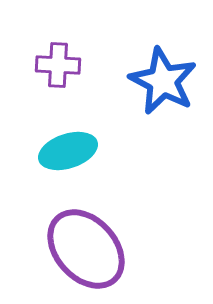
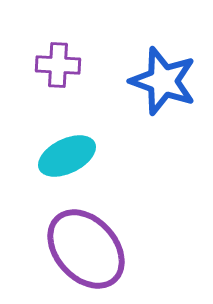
blue star: rotated 8 degrees counterclockwise
cyan ellipse: moved 1 px left, 5 px down; rotated 8 degrees counterclockwise
